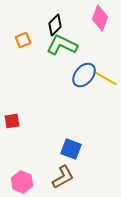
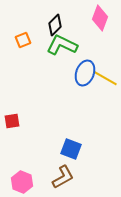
blue ellipse: moved 1 px right, 2 px up; rotated 20 degrees counterclockwise
